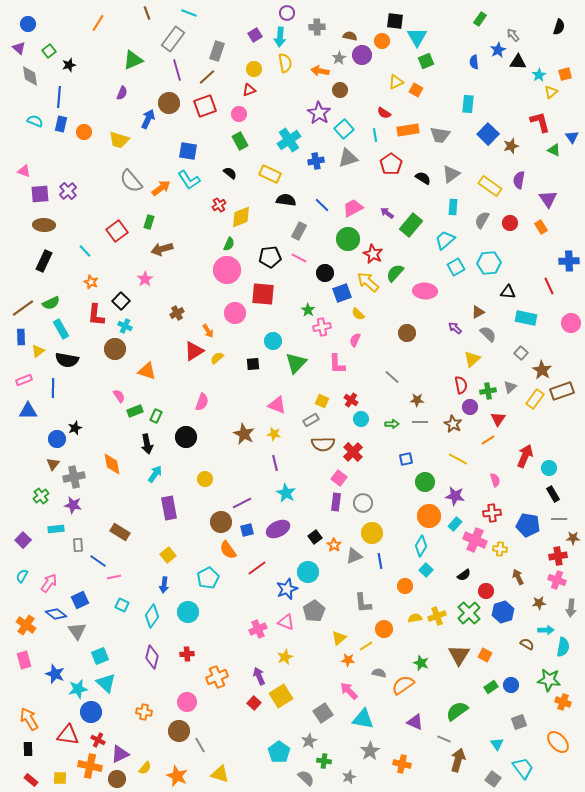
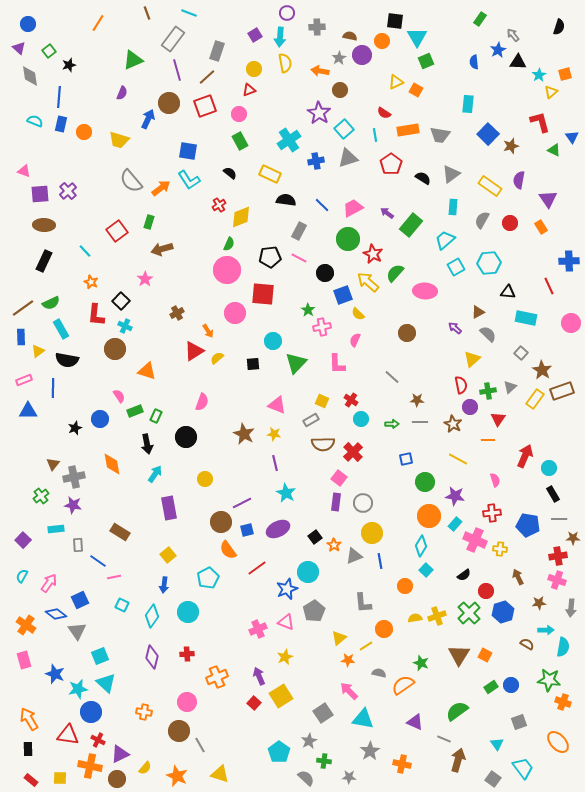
blue square at (342, 293): moved 1 px right, 2 px down
blue circle at (57, 439): moved 43 px right, 20 px up
orange line at (488, 440): rotated 32 degrees clockwise
gray star at (349, 777): rotated 24 degrees clockwise
